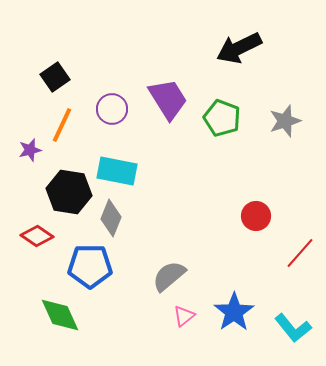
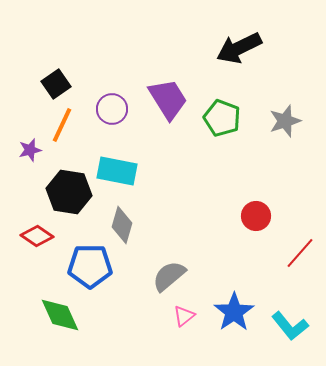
black square: moved 1 px right, 7 px down
gray diamond: moved 11 px right, 7 px down; rotated 6 degrees counterclockwise
cyan L-shape: moved 3 px left, 2 px up
